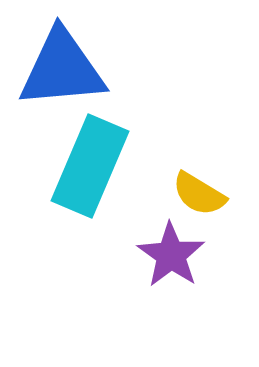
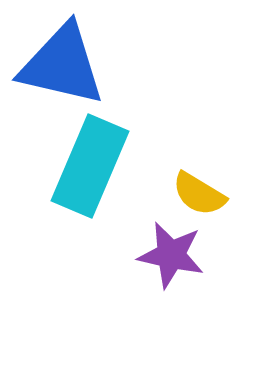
blue triangle: moved 4 px up; rotated 18 degrees clockwise
purple star: rotated 22 degrees counterclockwise
